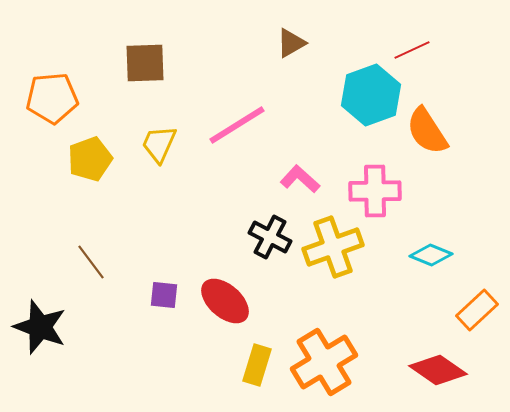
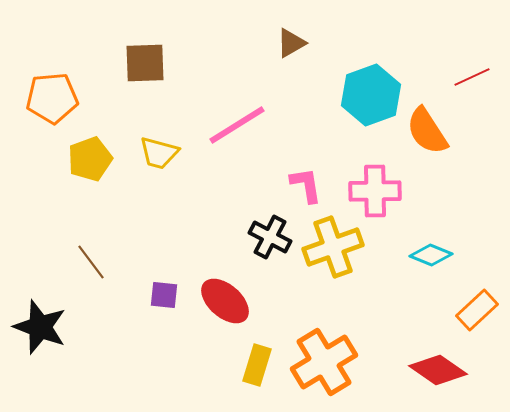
red line: moved 60 px right, 27 px down
yellow trapezoid: moved 9 px down; rotated 99 degrees counterclockwise
pink L-shape: moved 6 px right, 6 px down; rotated 39 degrees clockwise
